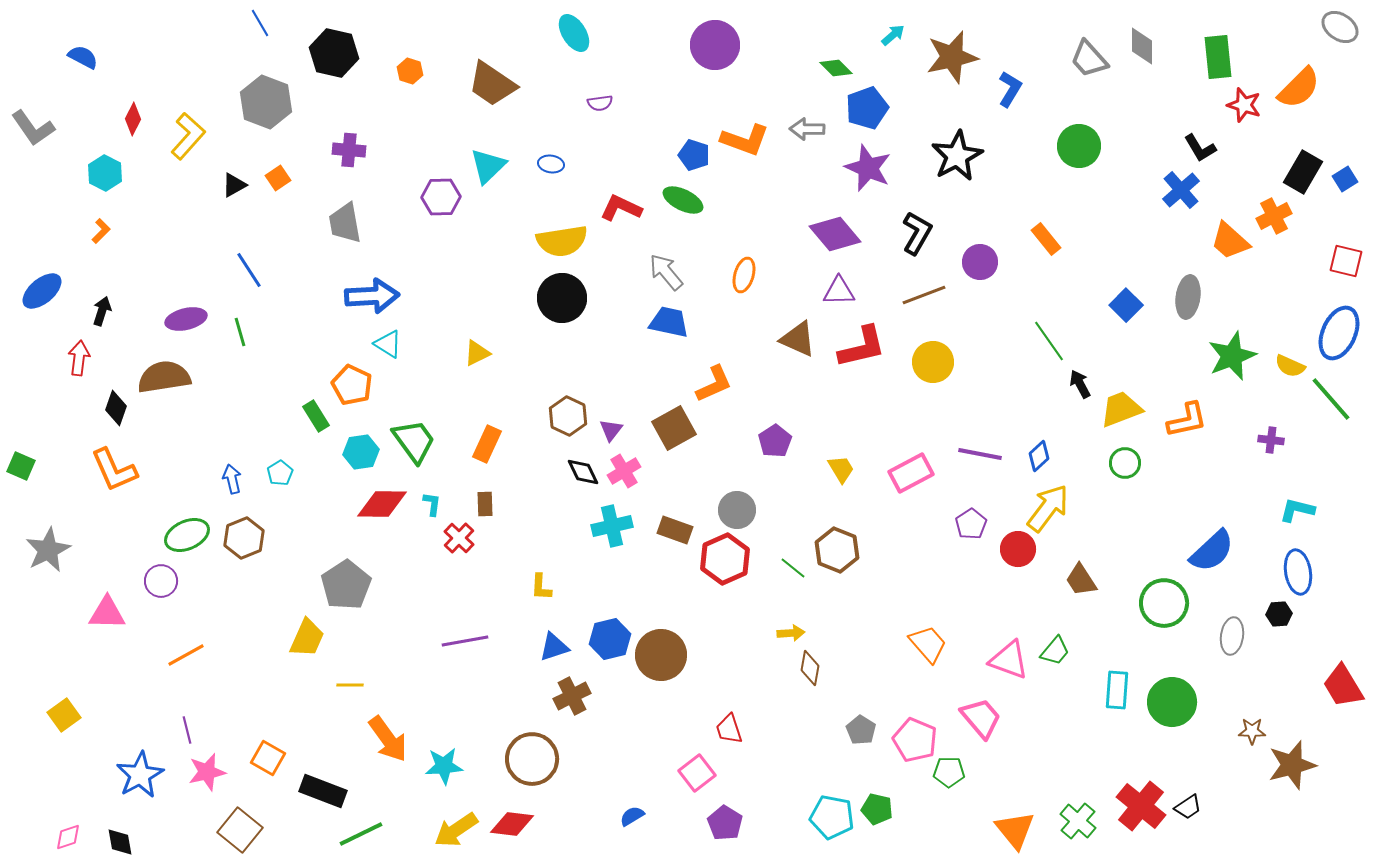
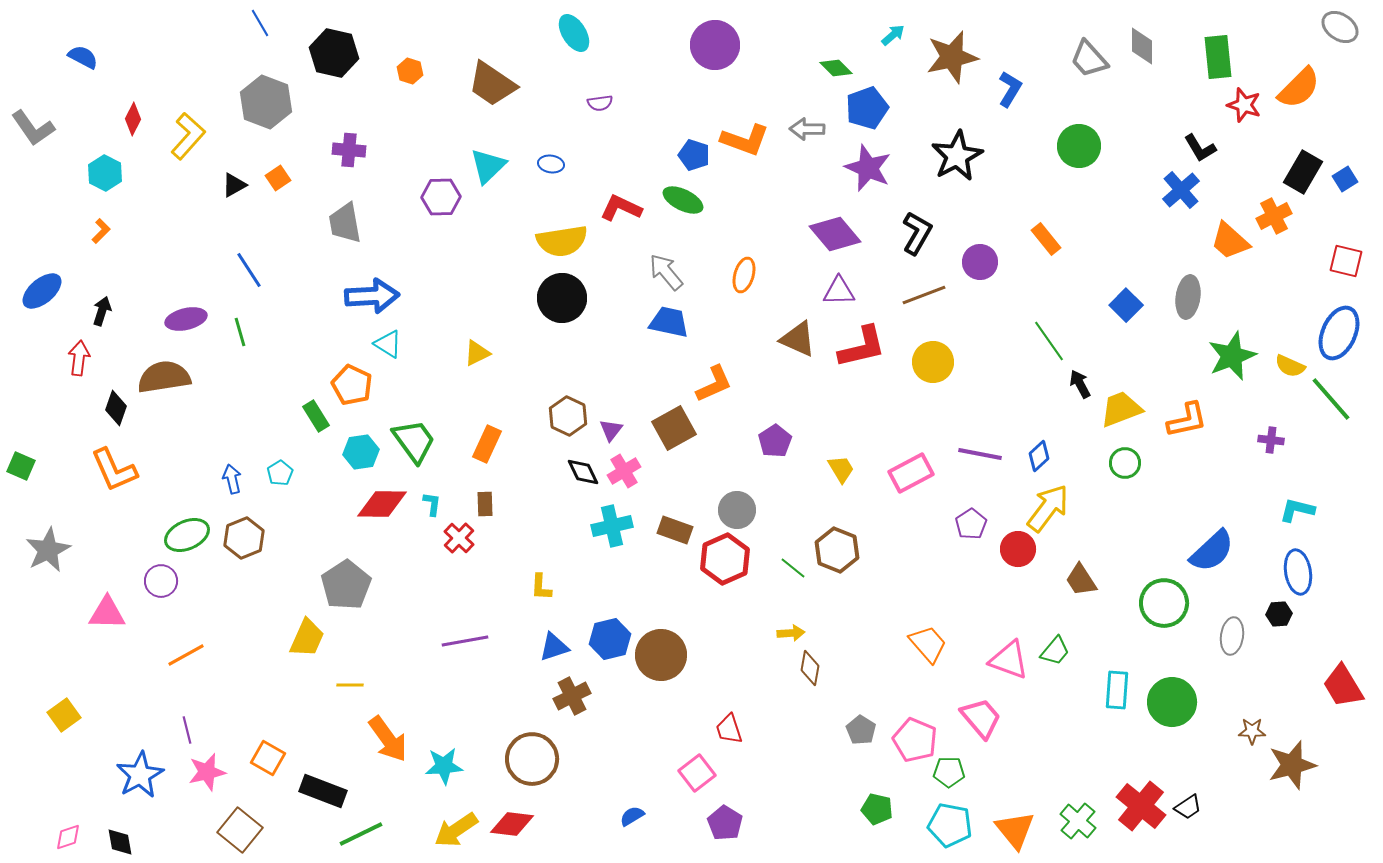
cyan pentagon at (832, 817): moved 118 px right, 8 px down
